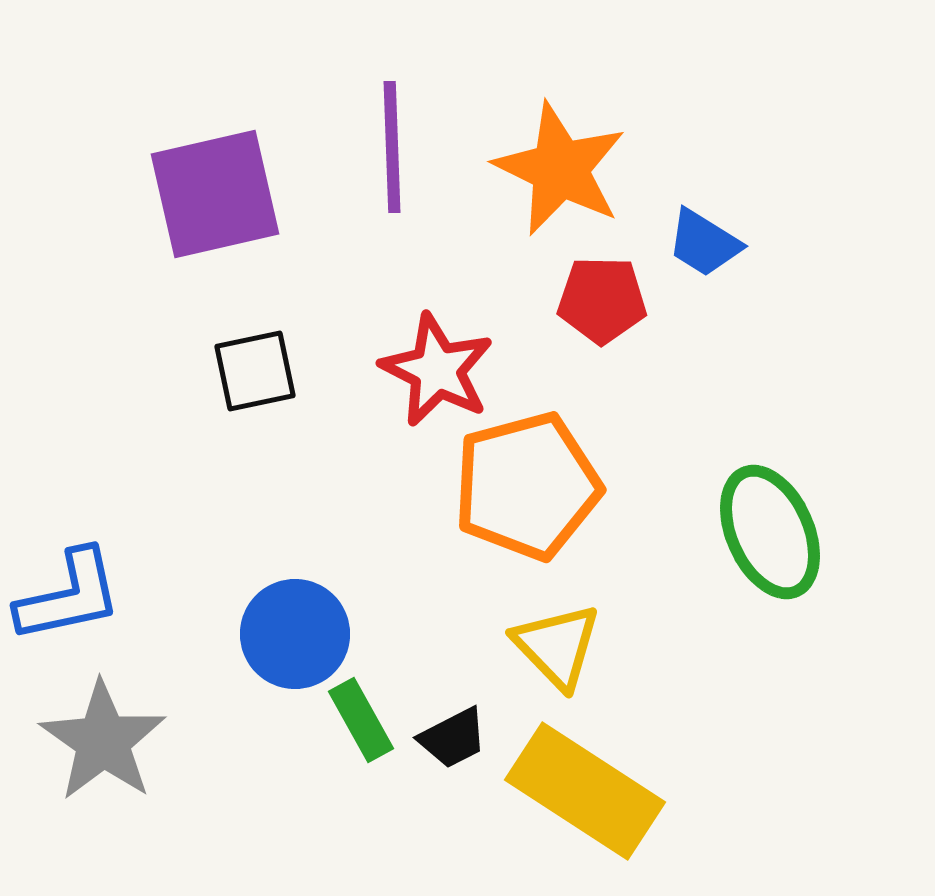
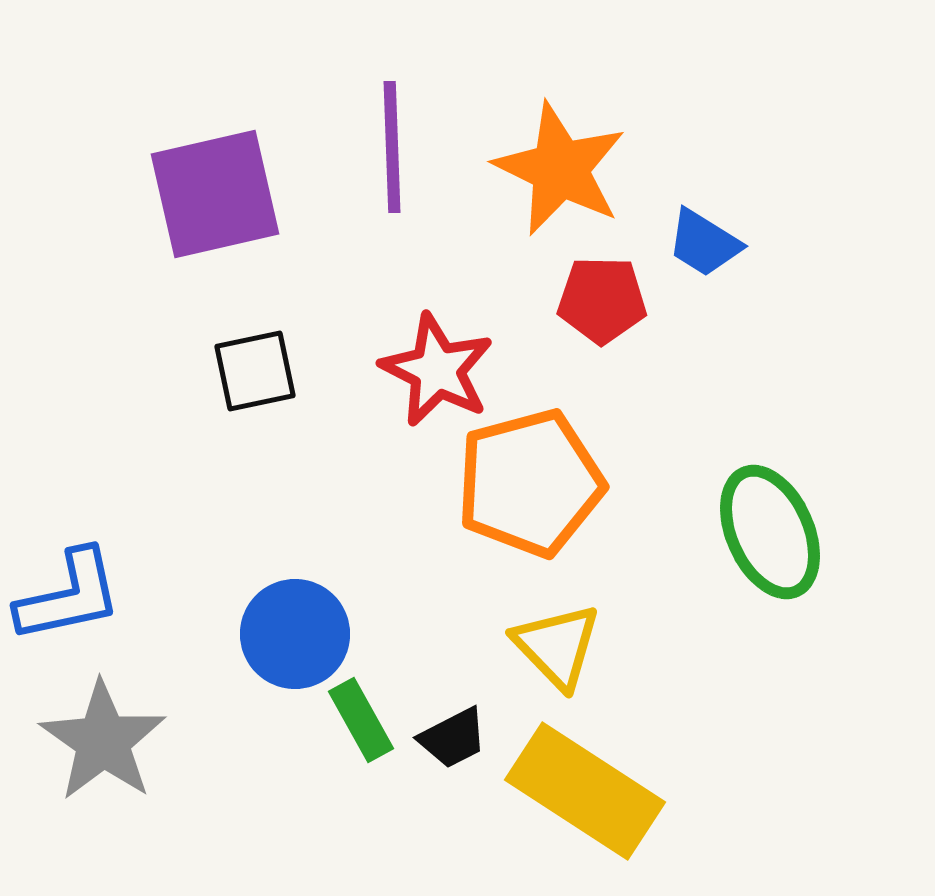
orange pentagon: moved 3 px right, 3 px up
